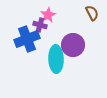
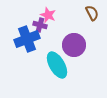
pink star: rotated 21 degrees counterclockwise
purple circle: moved 1 px right
cyan ellipse: moved 1 px right, 6 px down; rotated 28 degrees counterclockwise
